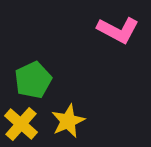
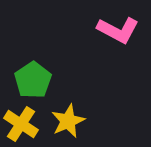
green pentagon: rotated 9 degrees counterclockwise
yellow cross: rotated 8 degrees counterclockwise
